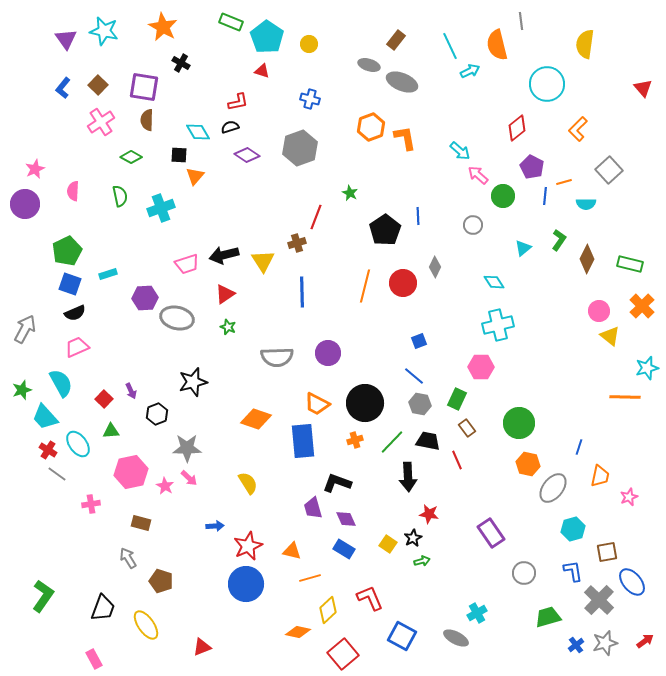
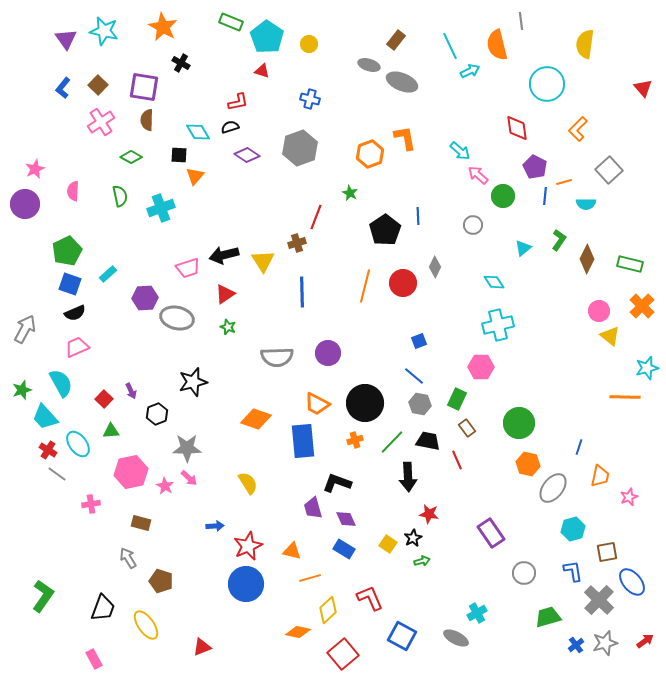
orange hexagon at (371, 127): moved 1 px left, 27 px down
red diamond at (517, 128): rotated 60 degrees counterclockwise
purple pentagon at (532, 167): moved 3 px right
pink trapezoid at (187, 264): moved 1 px right, 4 px down
cyan rectangle at (108, 274): rotated 24 degrees counterclockwise
